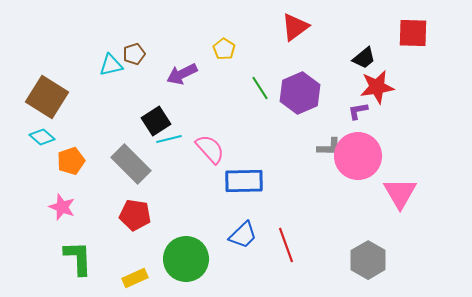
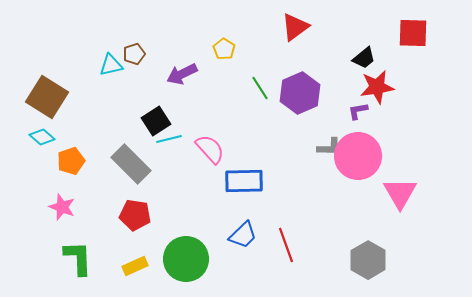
yellow rectangle: moved 12 px up
